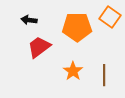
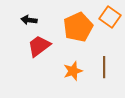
orange pentagon: moved 1 px right; rotated 24 degrees counterclockwise
red trapezoid: moved 1 px up
orange star: rotated 18 degrees clockwise
brown line: moved 8 px up
